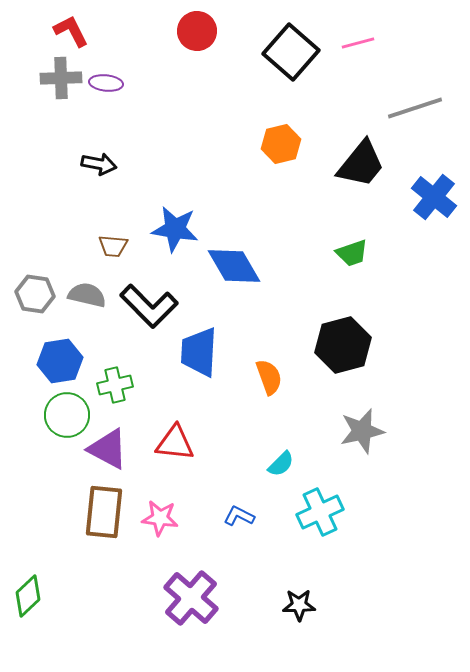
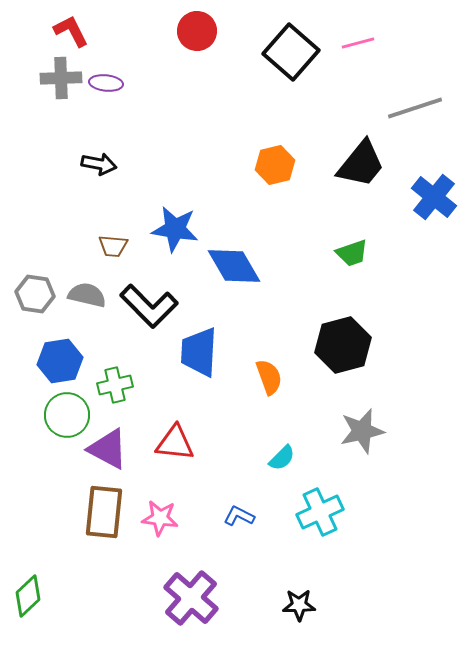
orange hexagon: moved 6 px left, 21 px down
cyan semicircle: moved 1 px right, 6 px up
